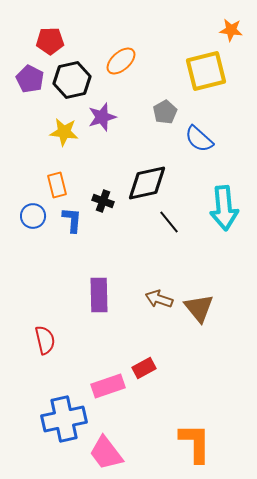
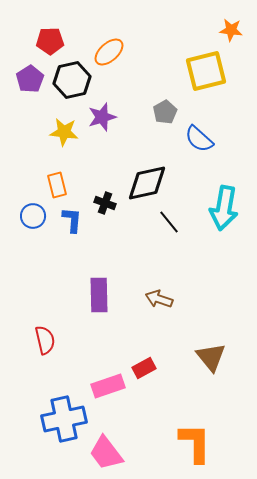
orange ellipse: moved 12 px left, 9 px up
purple pentagon: rotated 12 degrees clockwise
black cross: moved 2 px right, 2 px down
cyan arrow: rotated 15 degrees clockwise
brown triangle: moved 12 px right, 49 px down
